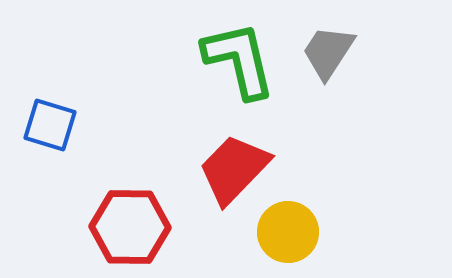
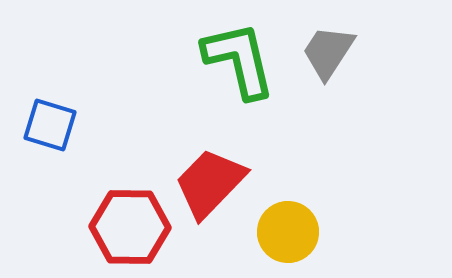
red trapezoid: moved 24 px left, 14 px down
